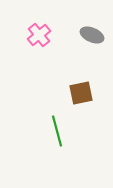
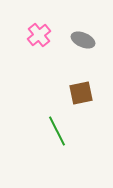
gray ellipse: moved 9 px left, 5 px down
green line: rotated 12 degrees counterclockwise
